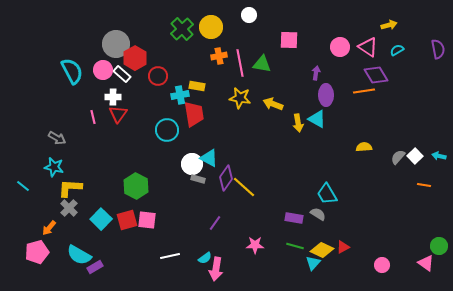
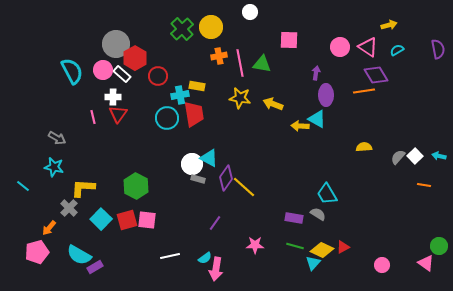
white circle at (249, 15): moved 1 px right, 3 px up
yellow arrow at (298, 123): moved 2 px right, 3 px down; rotated 102 degrees clockwise
cyan circle at (167, 130): moved 12 px up
yellow L-shape at (70, 188): moved 13 px right
